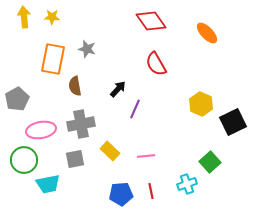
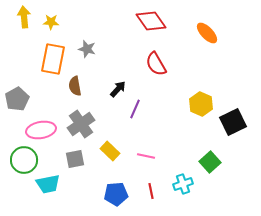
yellow star: moved 1 px left, 5 px down
gray cross: rotated 24 degrees counterclockwise
pink line: rotated 18 degrees clockwise
cyan cross: moved 4 px left
blue pentagon: moved 5 px left
